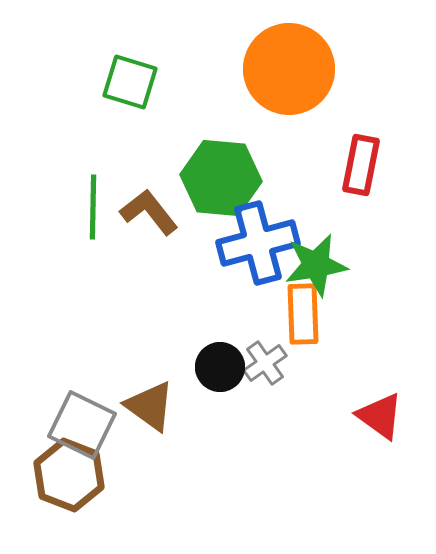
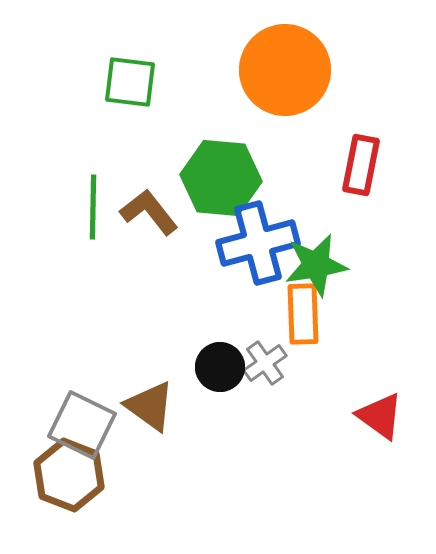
orange circle: moved 4 px left, 1 px down
green square: rotated 10 degrees counterclockwise
